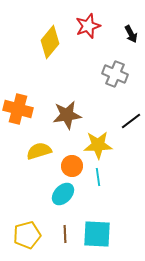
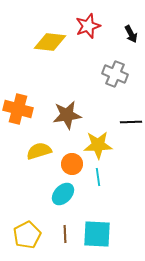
yellow diamond: rotated 56 degrees clockwise
black line: moved 1 px down; rotated 35 degrees clockwise
orange circle: moved 2 px up
yellow pentagon: rotated 12 degrees counterclockwise
